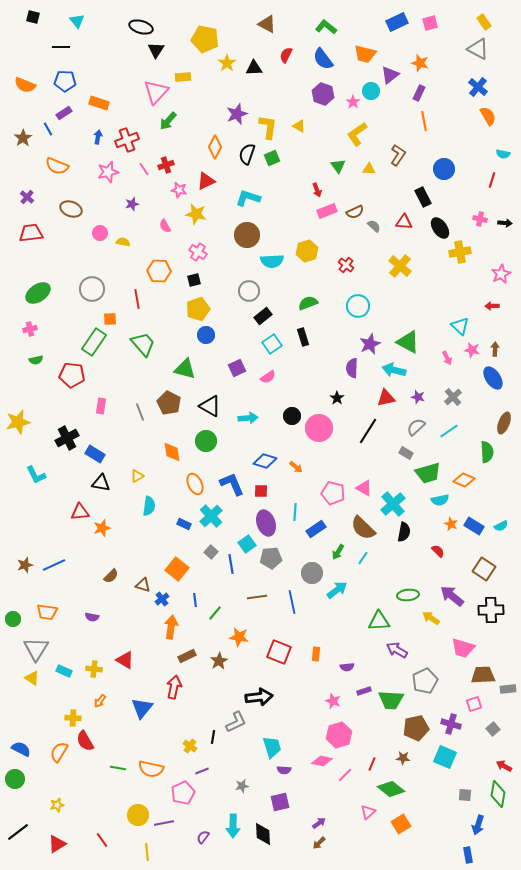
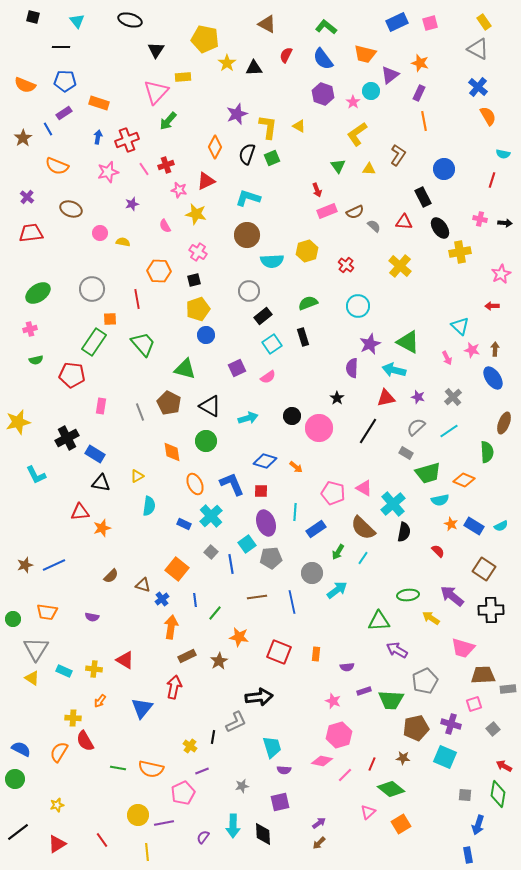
black ellipse at (141, 27): moved 11 px left, 7 px up
cyan arrow at (248, 418): rotated 12 degrees counterclockwise
